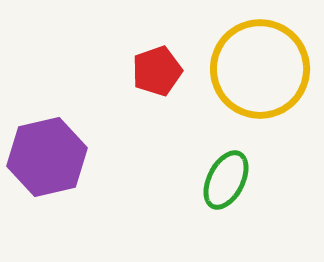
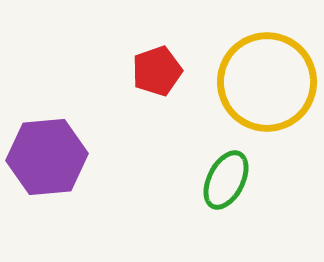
yellow circle: moved 7 px right, 13 px down
purple hexagon: rotated 8 degrees clockwise
